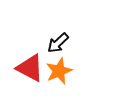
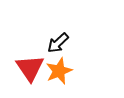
red triangle: rotated 28 degrees clockwise
